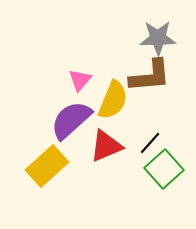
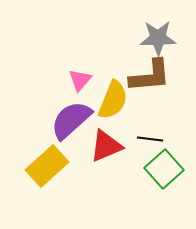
black line: moved 4 px up; rotated 55 degrees clockwise
